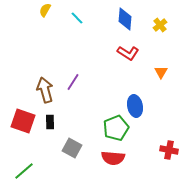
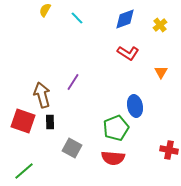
blue diamond: rotated 65 degrees clockwise
brown arrow: moved 3 px left, 5 px down
